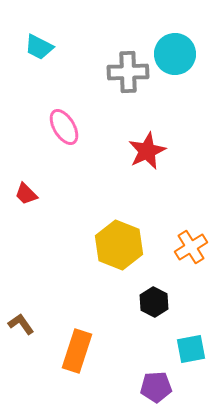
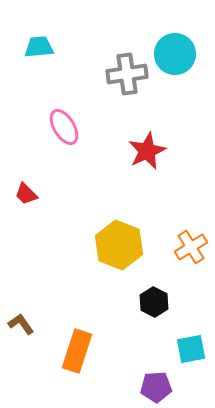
cyan trapezoid: rotated 148 degrees clockwise
gray cross: moved 1 px left, 2 px down; rotated 6 degrees counterclockwise
